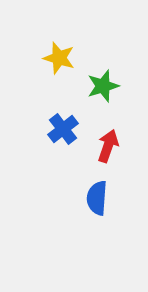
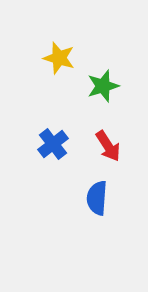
blue cross: moved 10 px left, 15 px down
red arrow: rotated 128 degrees clockwise
